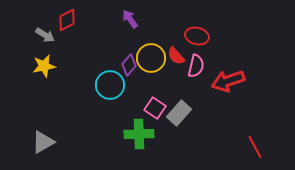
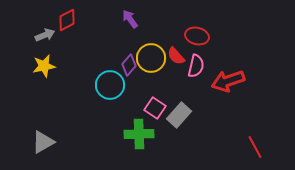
gray arrow: rotated 54 degrees counterclockwise
gray rectangle: moved 2 px down
